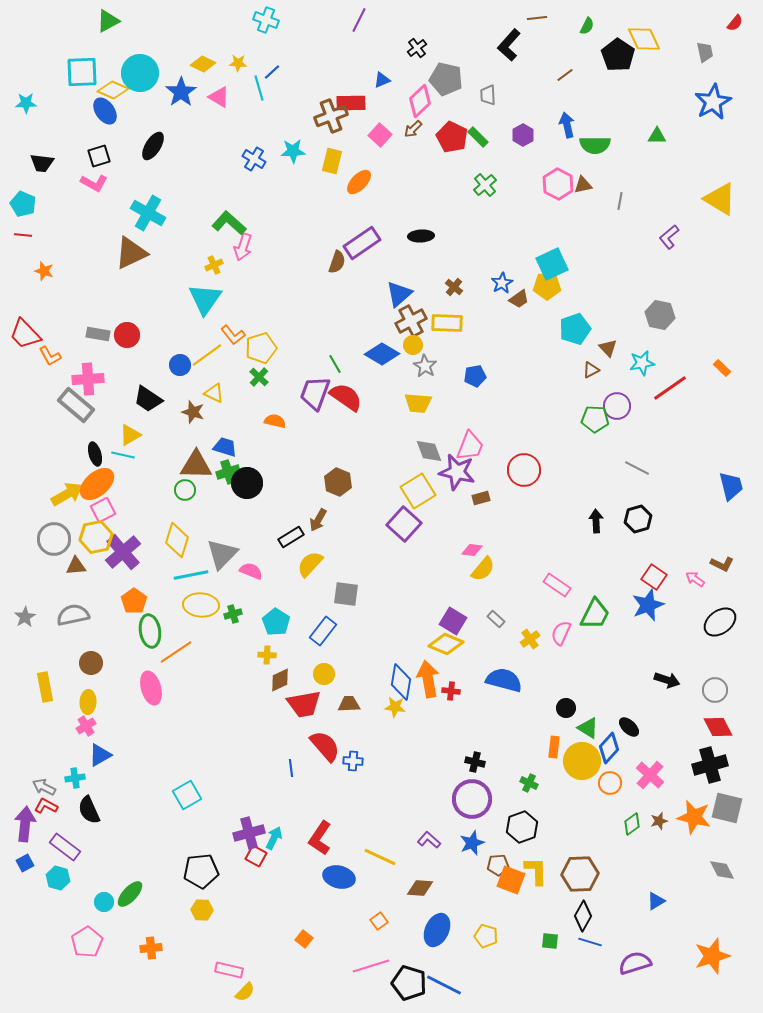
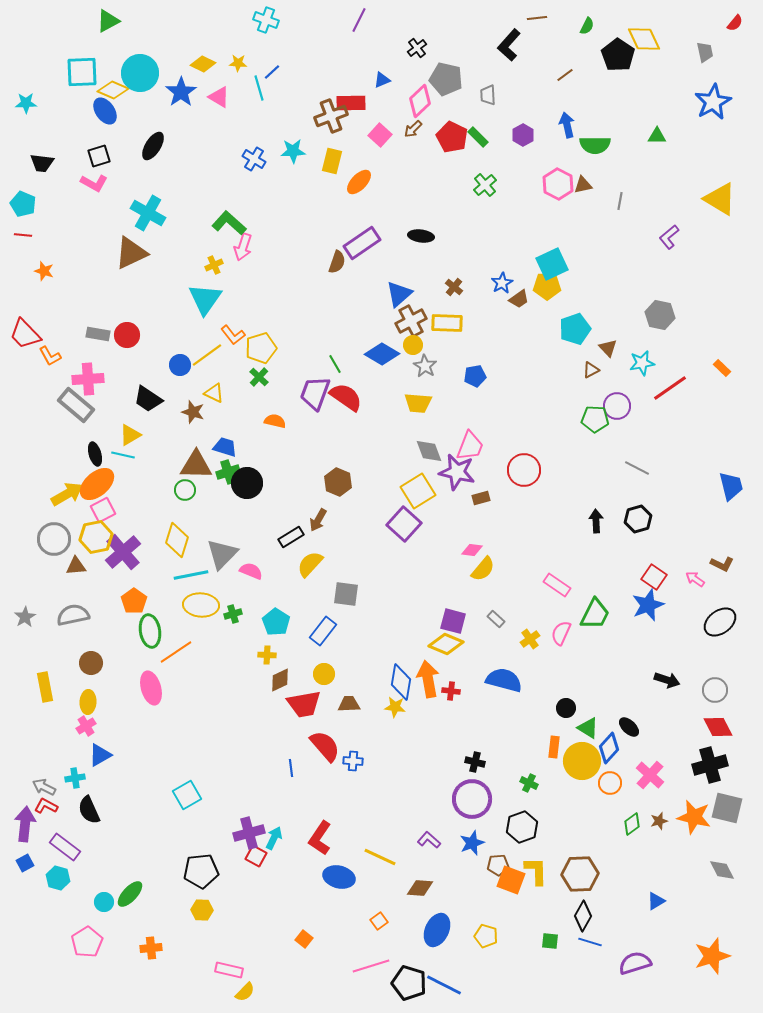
black ellipse at (421, 236): rotated 10 degrees clockwise
purple square at (453, 621): rotated 16 degrees counterclockwise
